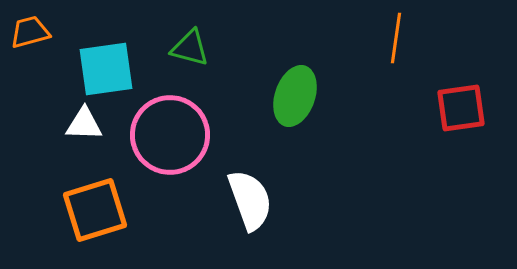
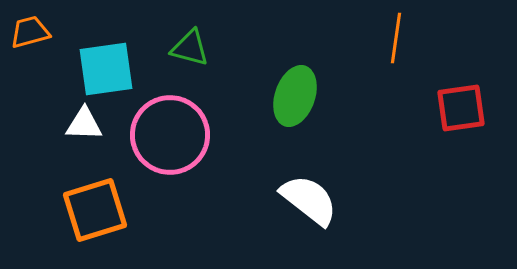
white semicircle: moved 59 px right; rotated 32 degrees counterclockwise
